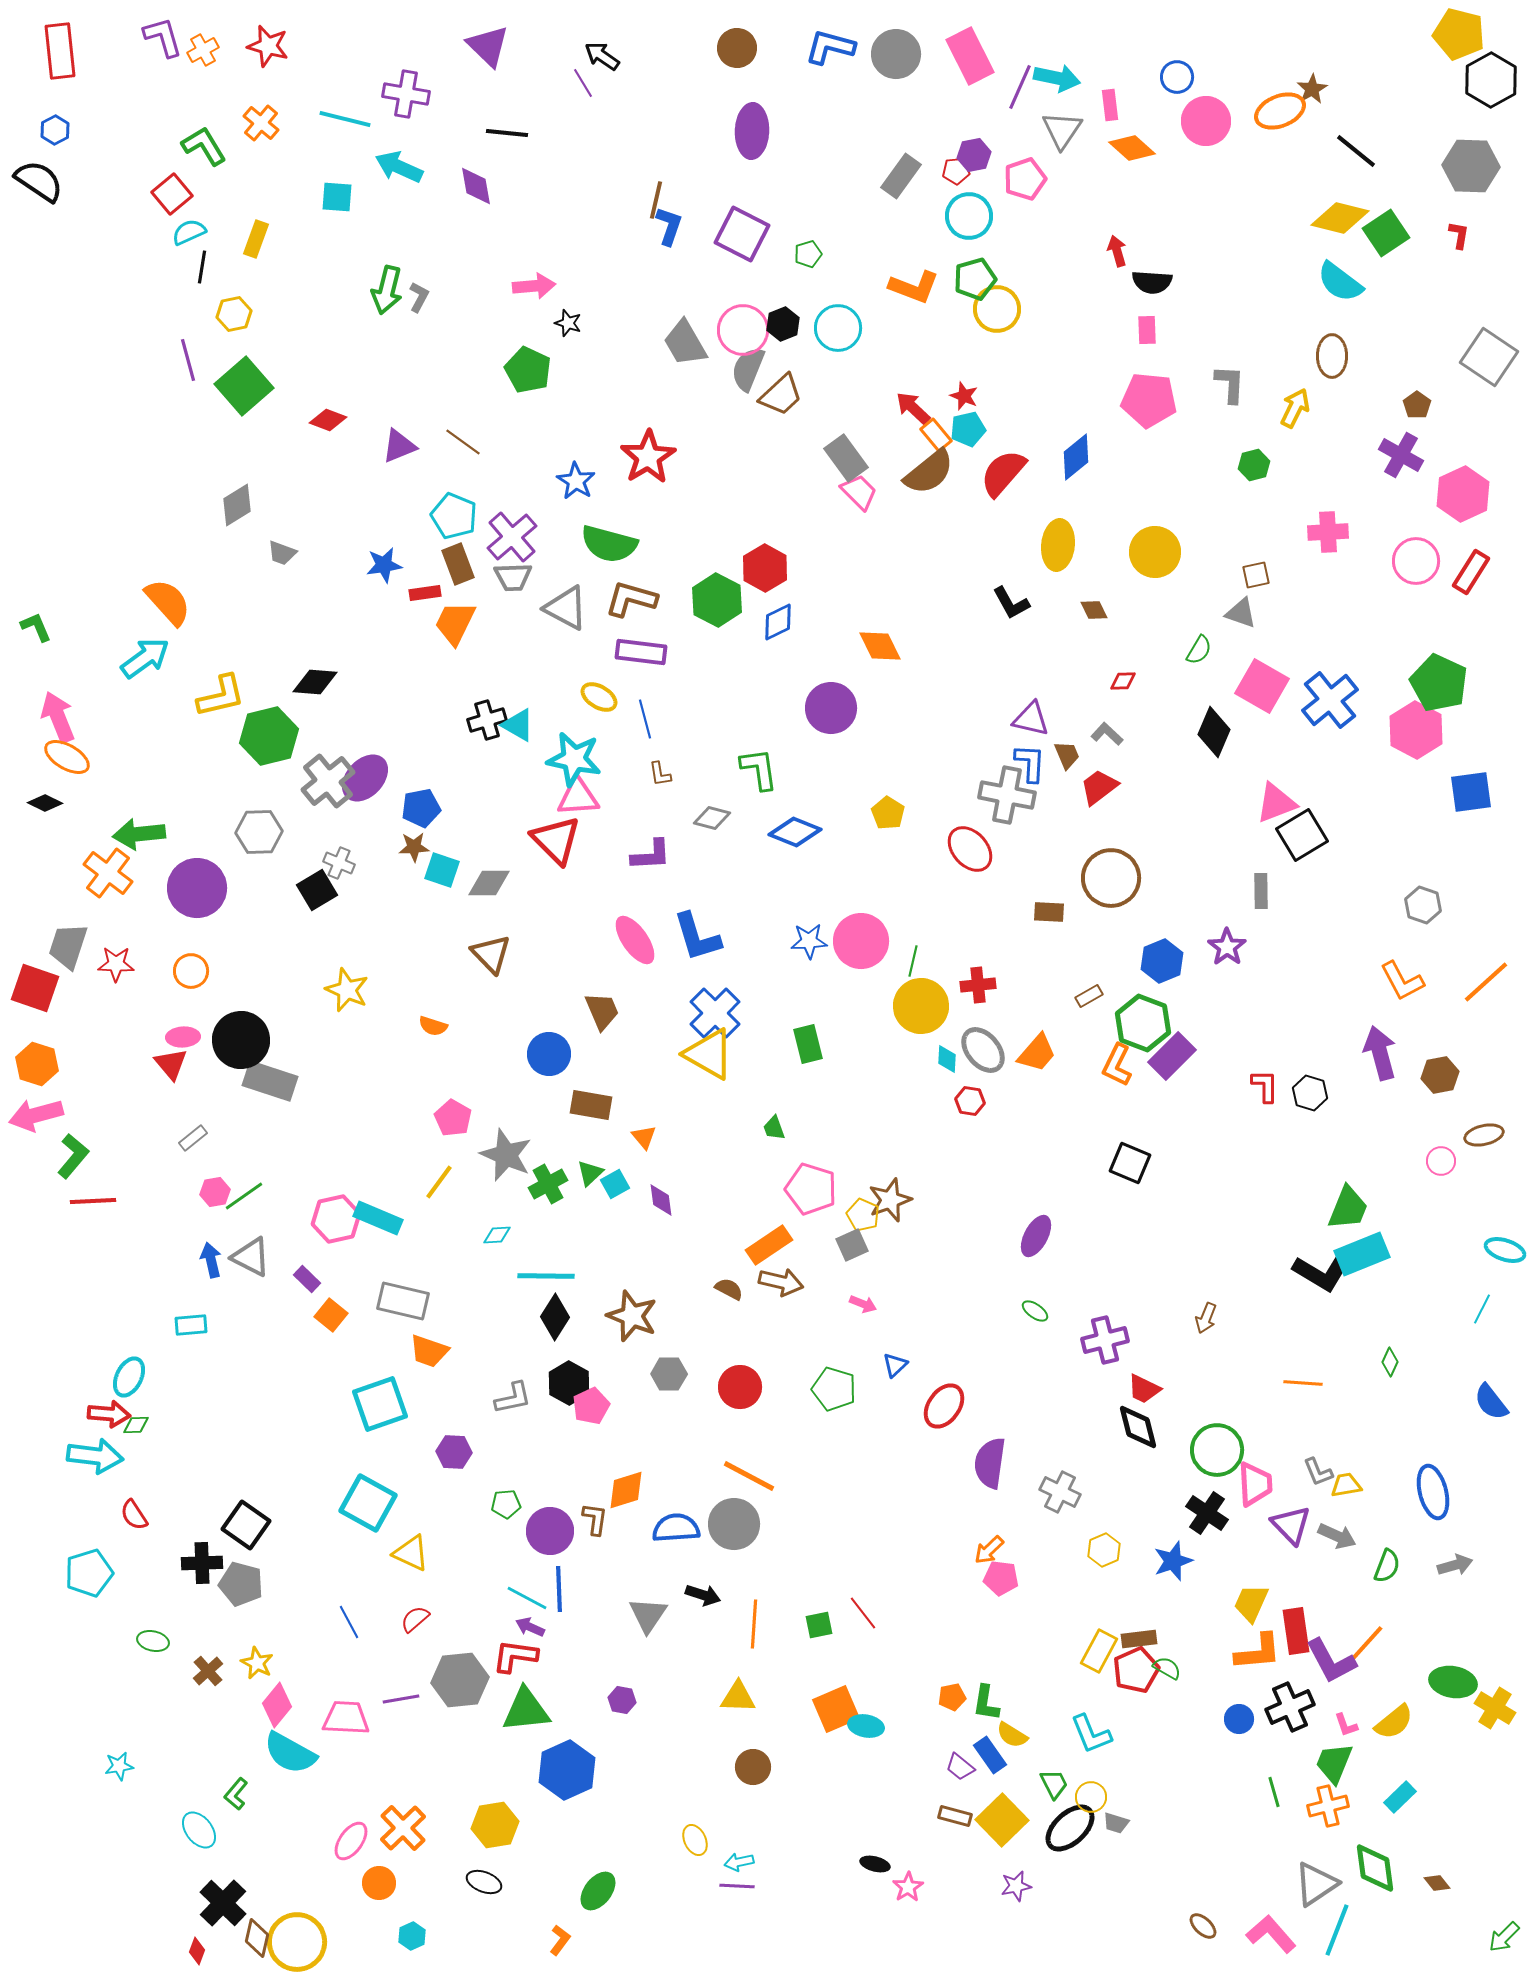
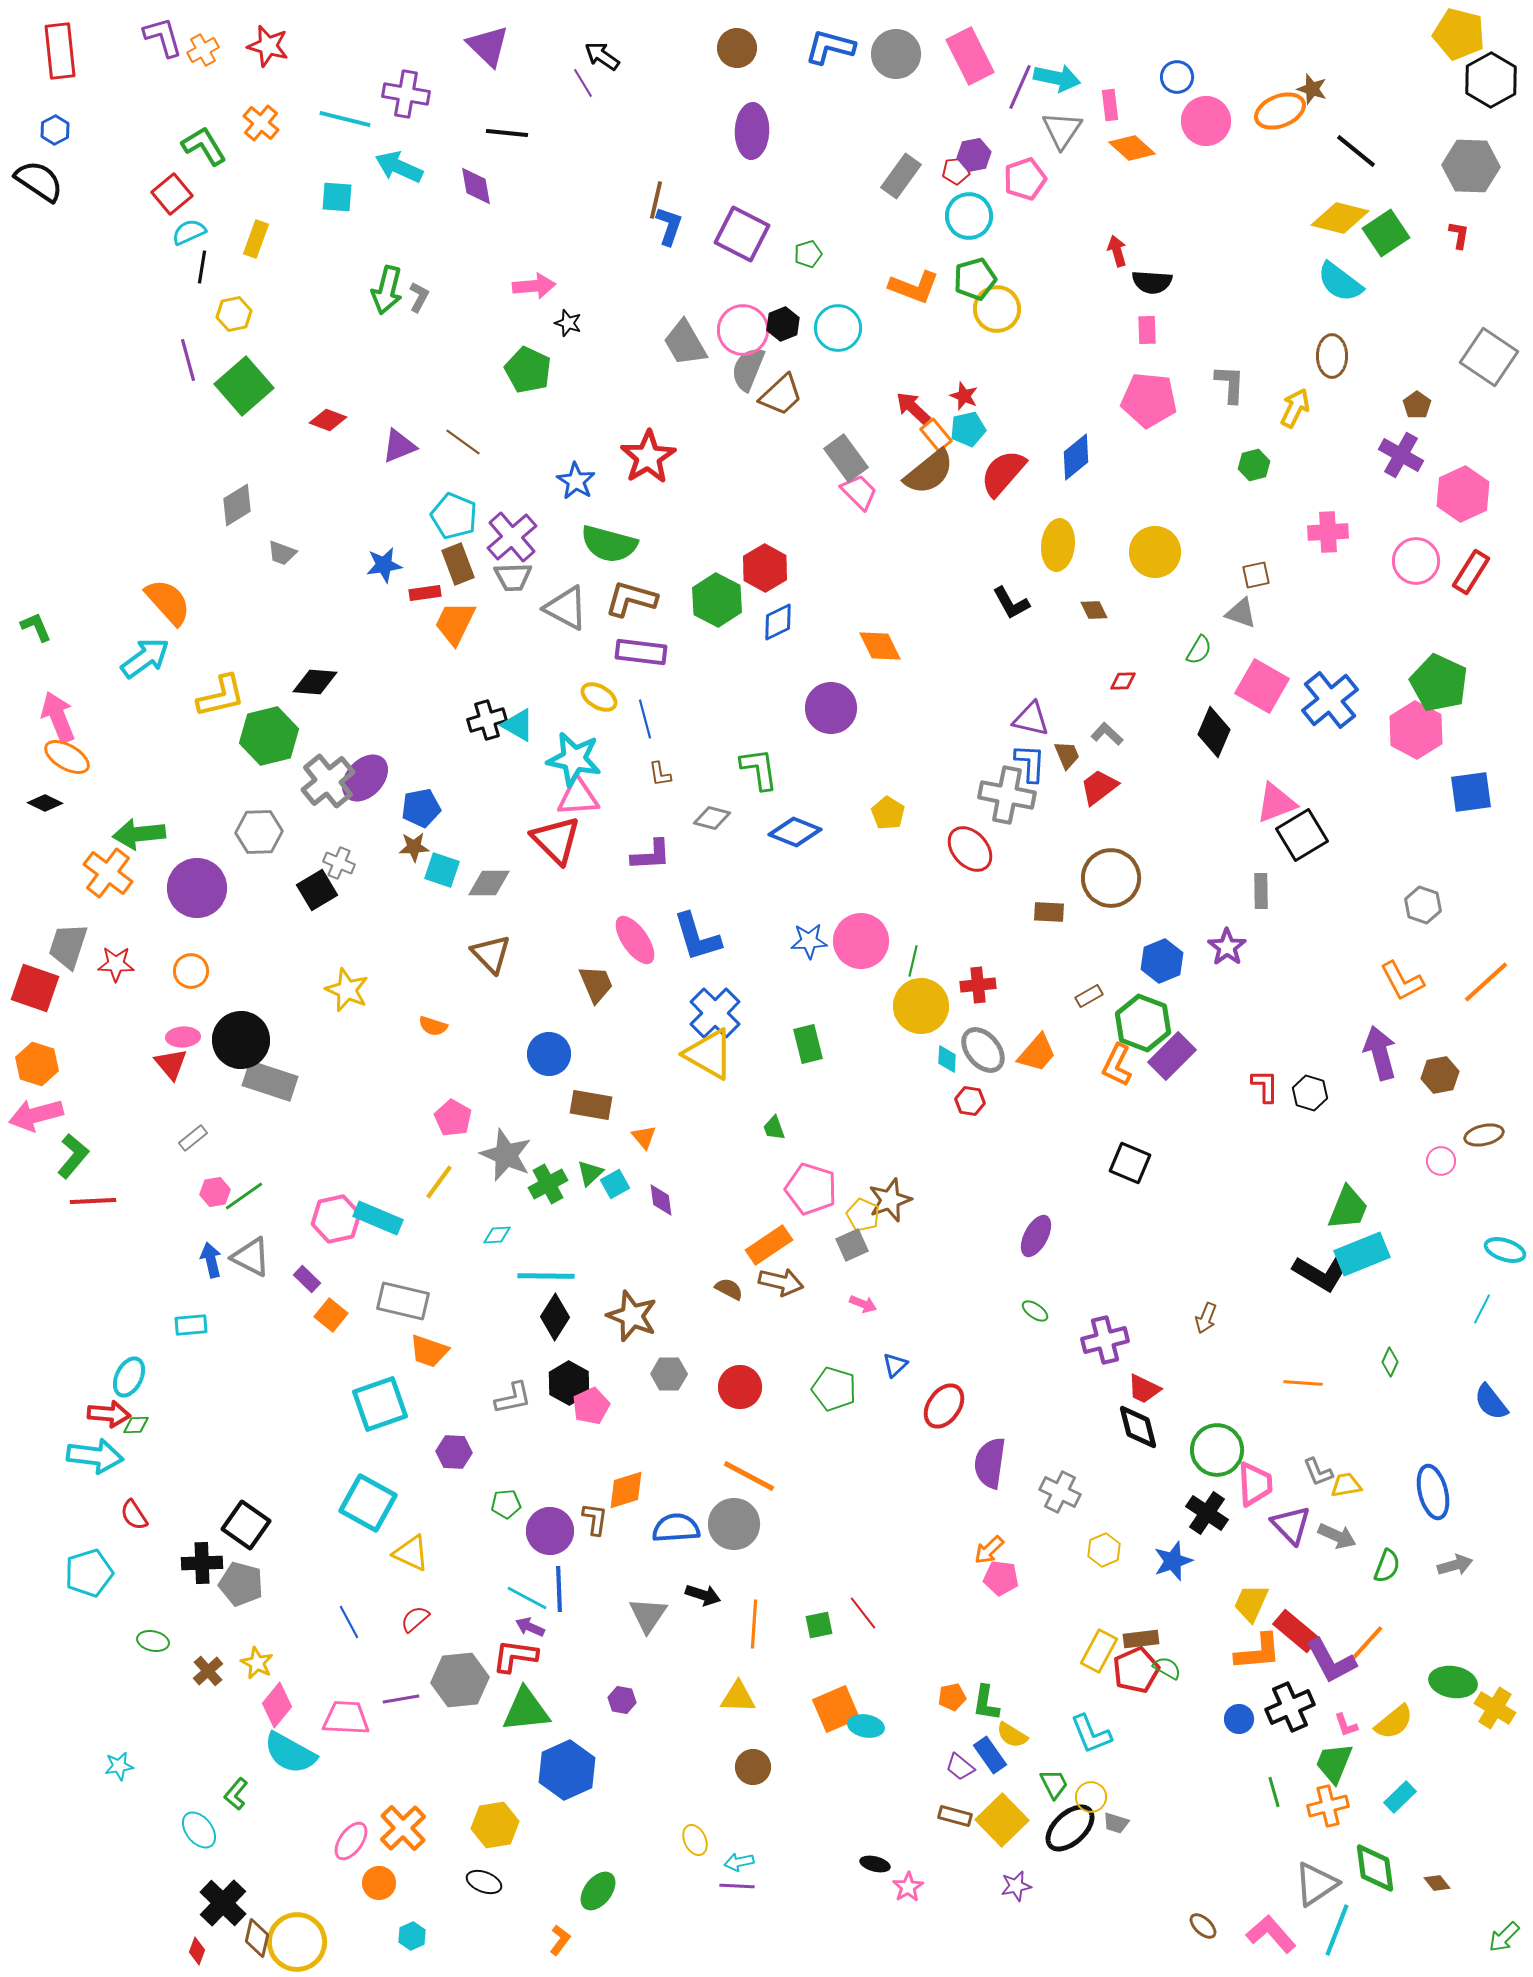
brown star at (1312, 89): rotated 24 degrees counterclockwise
brown trapezoid at (602, 1011): moved 6 px left, 27 px up
red rectangle at (1296, 1631): rotated 42 degrees counterclockwise
brown rectangle at (1139, 1639): moved 2 px right
